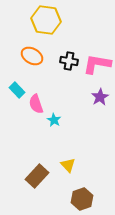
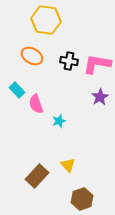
cyan star: moved 5 px right, 1 px down; rotated 24 degrees clockwise
